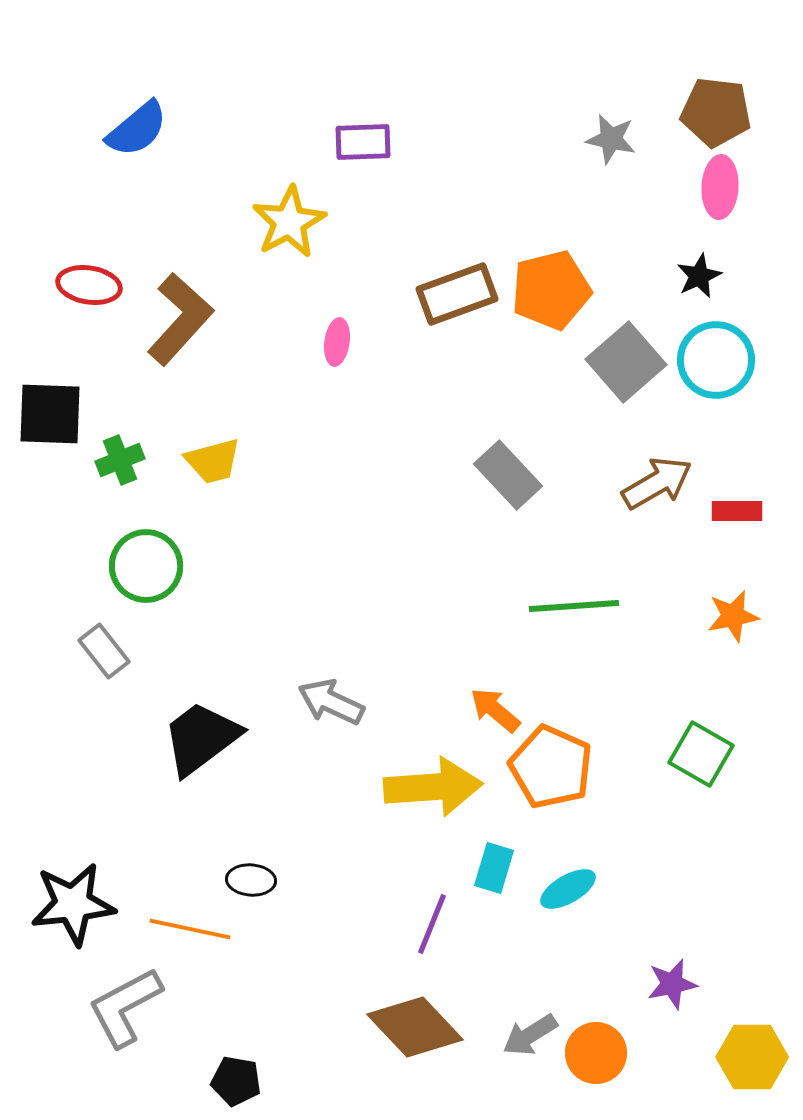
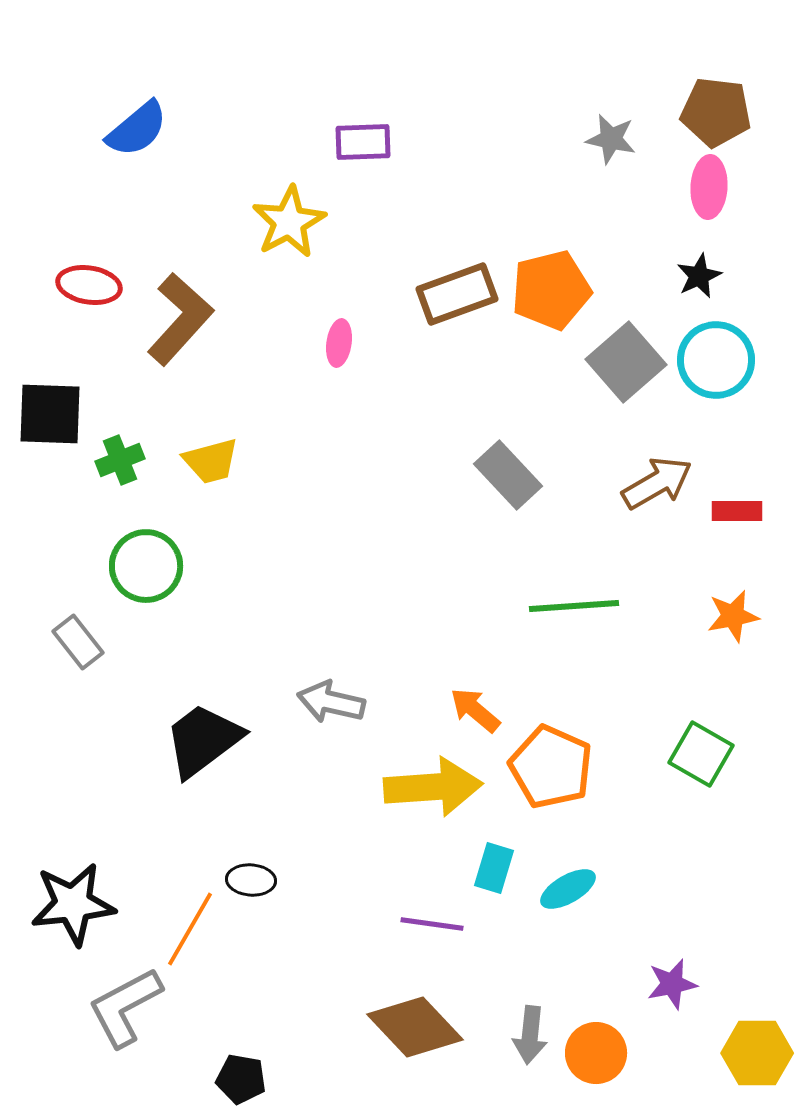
pink ellipse at (720, 187): moved 11 px left
pink ellipse at (337, 342): moved 2 px right, 1 px down
yellow trapezoid at (213, 461): moved 2 px left
gray rectangle at (104, 651): moved 26 px left, 9 px up
gray arrow at (331, 702): rotated 12 degrees counterclockwise
orange arrow at (495, 710): moved 20 px left
black trapezoid at (201, 738): moved 2 px right, 2 px down
purple line at (432, 924): rotated 76 degrees clockwise
orange line at (190, 929): rotated 72 degrees counterclockwise
gray arrow at (530, 1035): rotated 52 degrees counterclockwise
yellow hexagon at (752, 1057): moved 5 px right, 4 px up
black pentagon at (236, 1081): moved 5 px right, 2 px up
